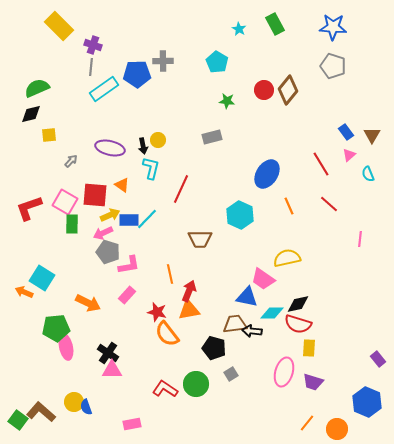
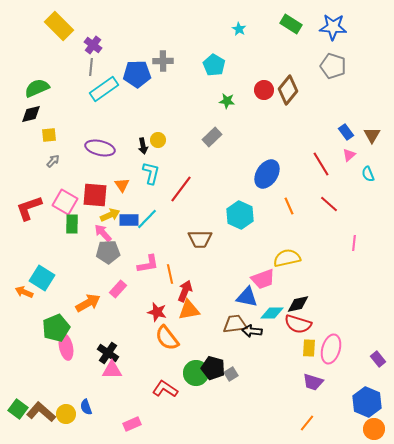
green rectangle at (275, 24): moved 16 px right; rotated 30 degrees counterclockwise
purple cross at (93, 45): rotated 18 degrees clockwise
cyan pentagon at (217, 62): moved 3 px left, 3 px down
gray rectangle at (212, 137): rotated 30 degrees counterclockwise
purple ellipse at (110, 148): moved 10 px left
gray arrow at (71, 161): moved 18 px left
cyan L-shape at (151, 168): moved 5 px down
orange triangle at (122, 185): rotated 21 degrees clockwise
red line at (181, 189): rotated 12 degrees clockwise
pink arrow at (103, 233): rotated 72 degrees clockwise
pink line at (360, 239): moved 6 px left, 4 px down
gray pentagon at (108, 252): rotated 20 degrees counterclockwise
pink L-shape at (129, 265): moved 19 px right, 1 px up
pink trapezoid at (263, 279): rotated 55 degrees counterclockwise
red arrow at (189, 291): moved 4 px left
pink rectangle at (127, 295): moved 9 px left, 6 px up
orange arrow at (88, 303): rotated 55 degrees counterclockwise
green pentagon at (56, 328): rotated 16 degrees counterclockwise
orange semicircle at (167, 334): moved 4 px down
black pentagon at (214, 348): moved 1 px left, 20 px down
pink ellipse at (284, 372): moved 47 px right, 23 px up
green circle at (196, 384): moved 11 px up
yellow circle at (74, 402): moved 8 px left, 12 px down
green square at (18, 420): moved 11 px up
pink rectangle at (132, 424): rotated 12 degrees counterclockwise
orange circle at (337, 429): moved 37 px right
